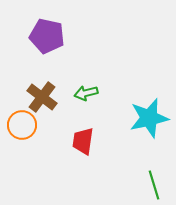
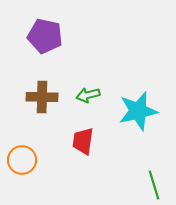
purple pentagon: moved 2 px left
green arrow: moved 2 px right, 2 px down
brown cross: rotated 36 degrees counterclockwise
cyan star: moved 11 px left, 7 px up
orange circle: moved 35 px down
